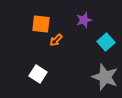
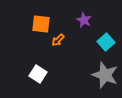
purple star: rotated 28 degrees counterclockwise
orange arrow: moved 2 px right
gray star: moved 2 px up
